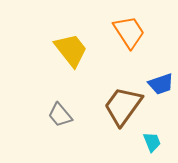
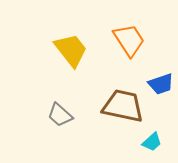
orange trapezoid: moved 8 px down
brown trapezoid: rotated 66 degrees clockwise
gray trapezoid: rotated 8 degrees counterclockwise
cyan trapezoid: rotated 70 degrees clockwise
